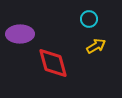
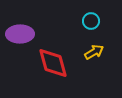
cyan circle: moved 2 px right, 2 px down
yellow arrow: moved 2 px left, 6 px down
